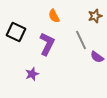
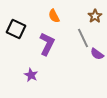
brown star: rotated 16 degrees counterclockwise
black square: moved 3 px up
gray line: moved 2 px right, 2 px up
purple semicircle: moved 3 px up
purple star: moved 1 px left, 1 px down; rotated 24 degrees counterclockwise
